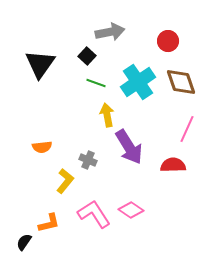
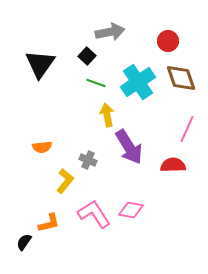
brown diamond: moved 4 px up
pink diamond: rotated 25 degrees counterclockwise
